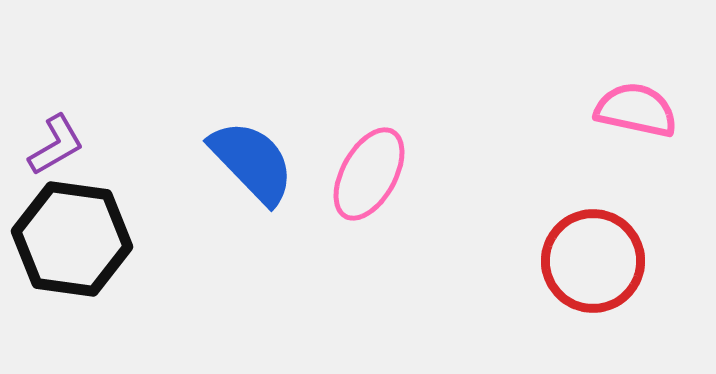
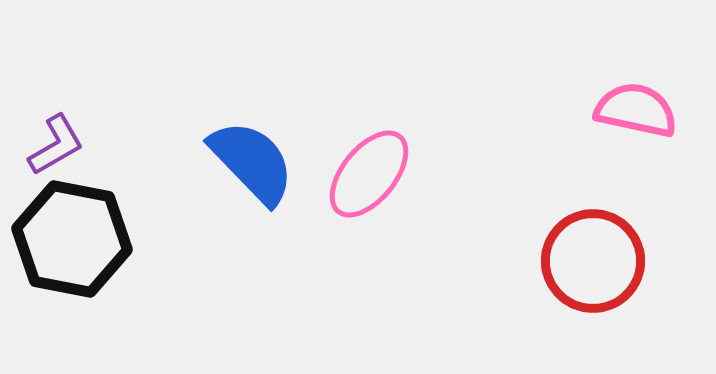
pink ellipse: rotated 10 degrees clockwise
black hexagon: rotated 3 degrees clockwise
